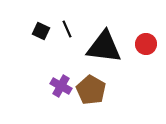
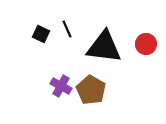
black square: moved 3 px down
